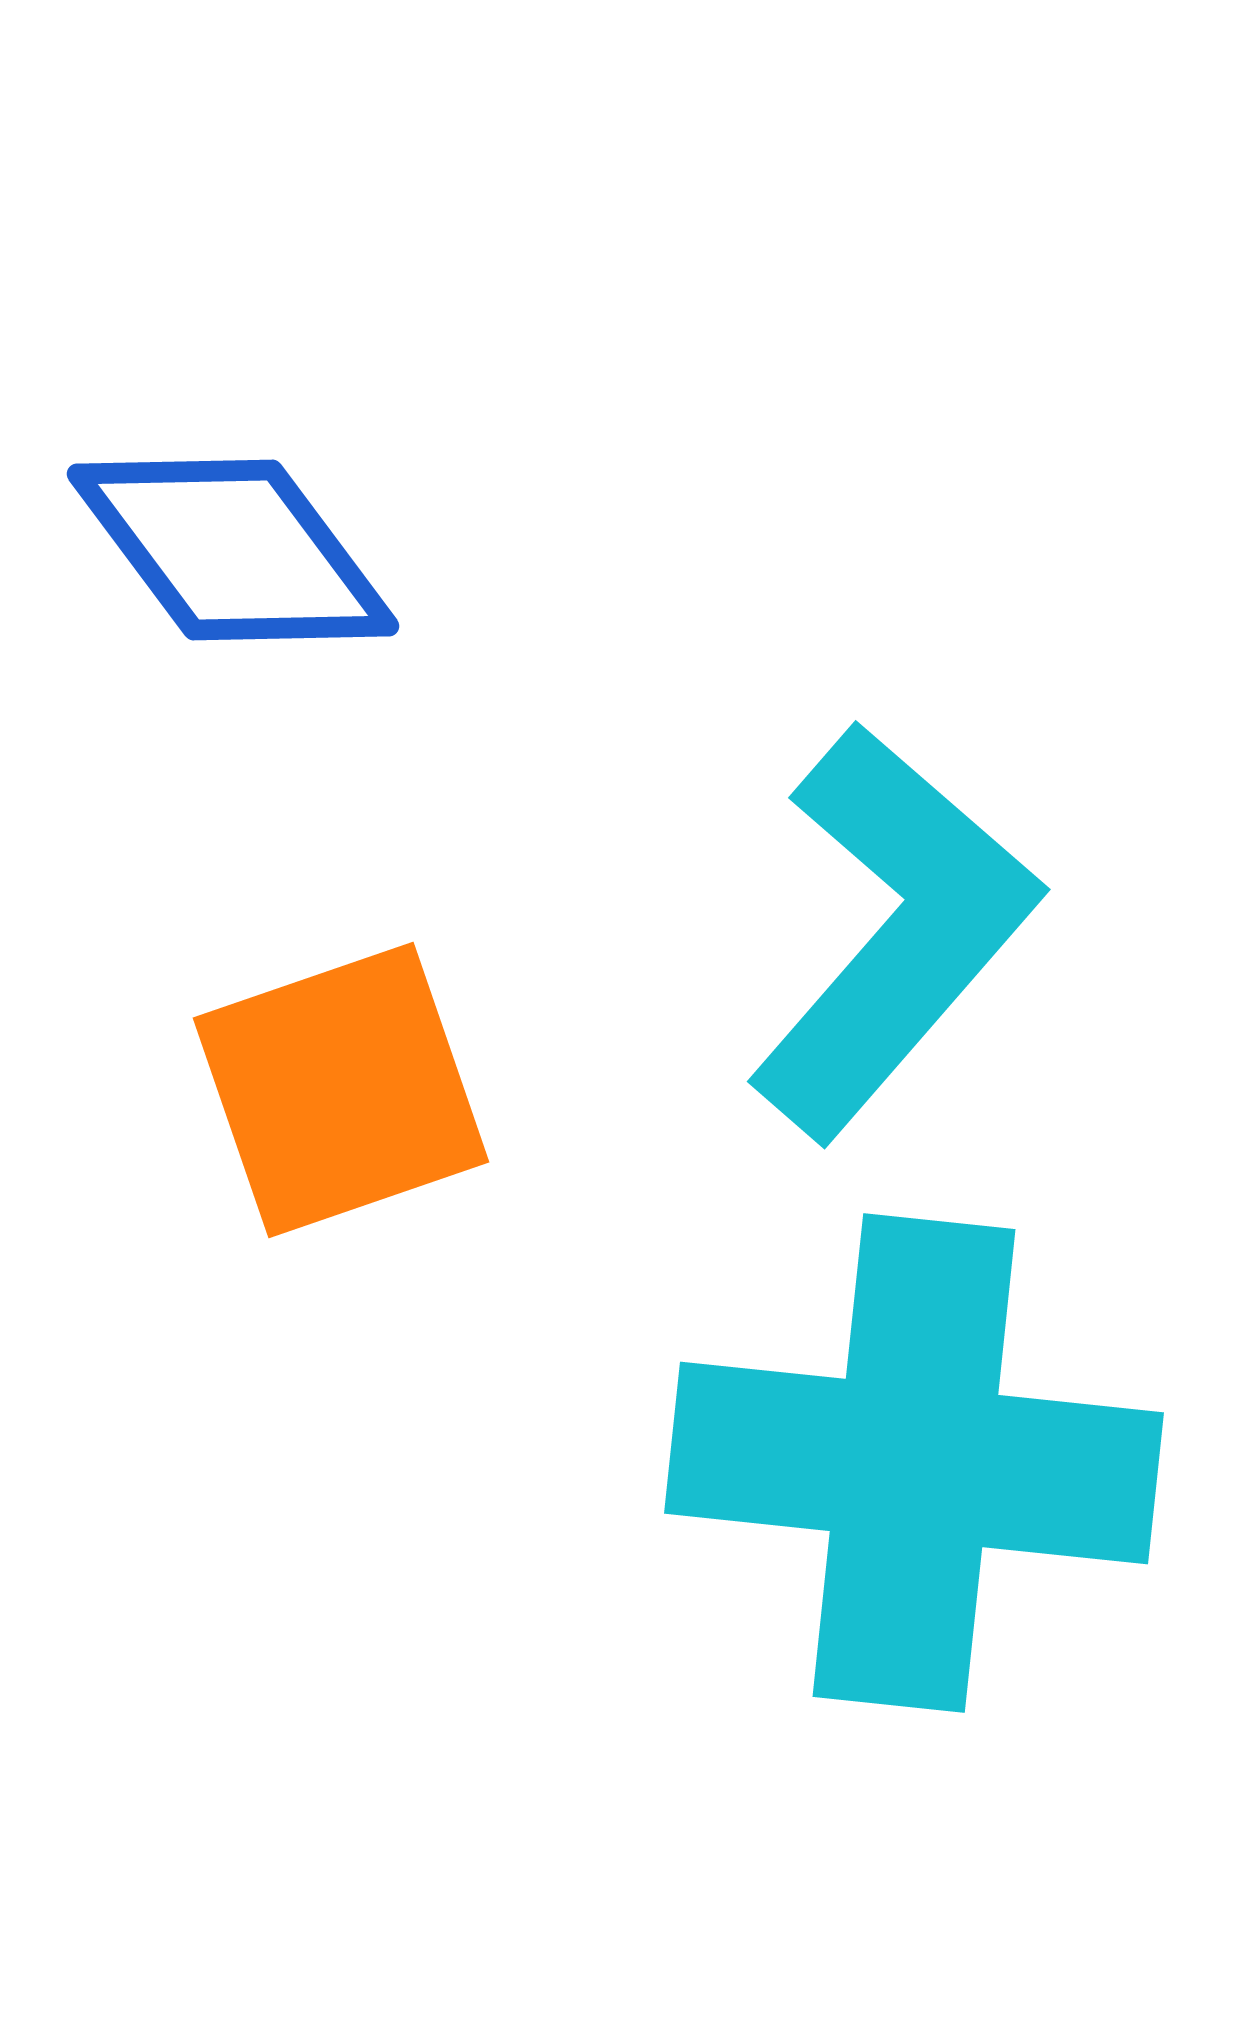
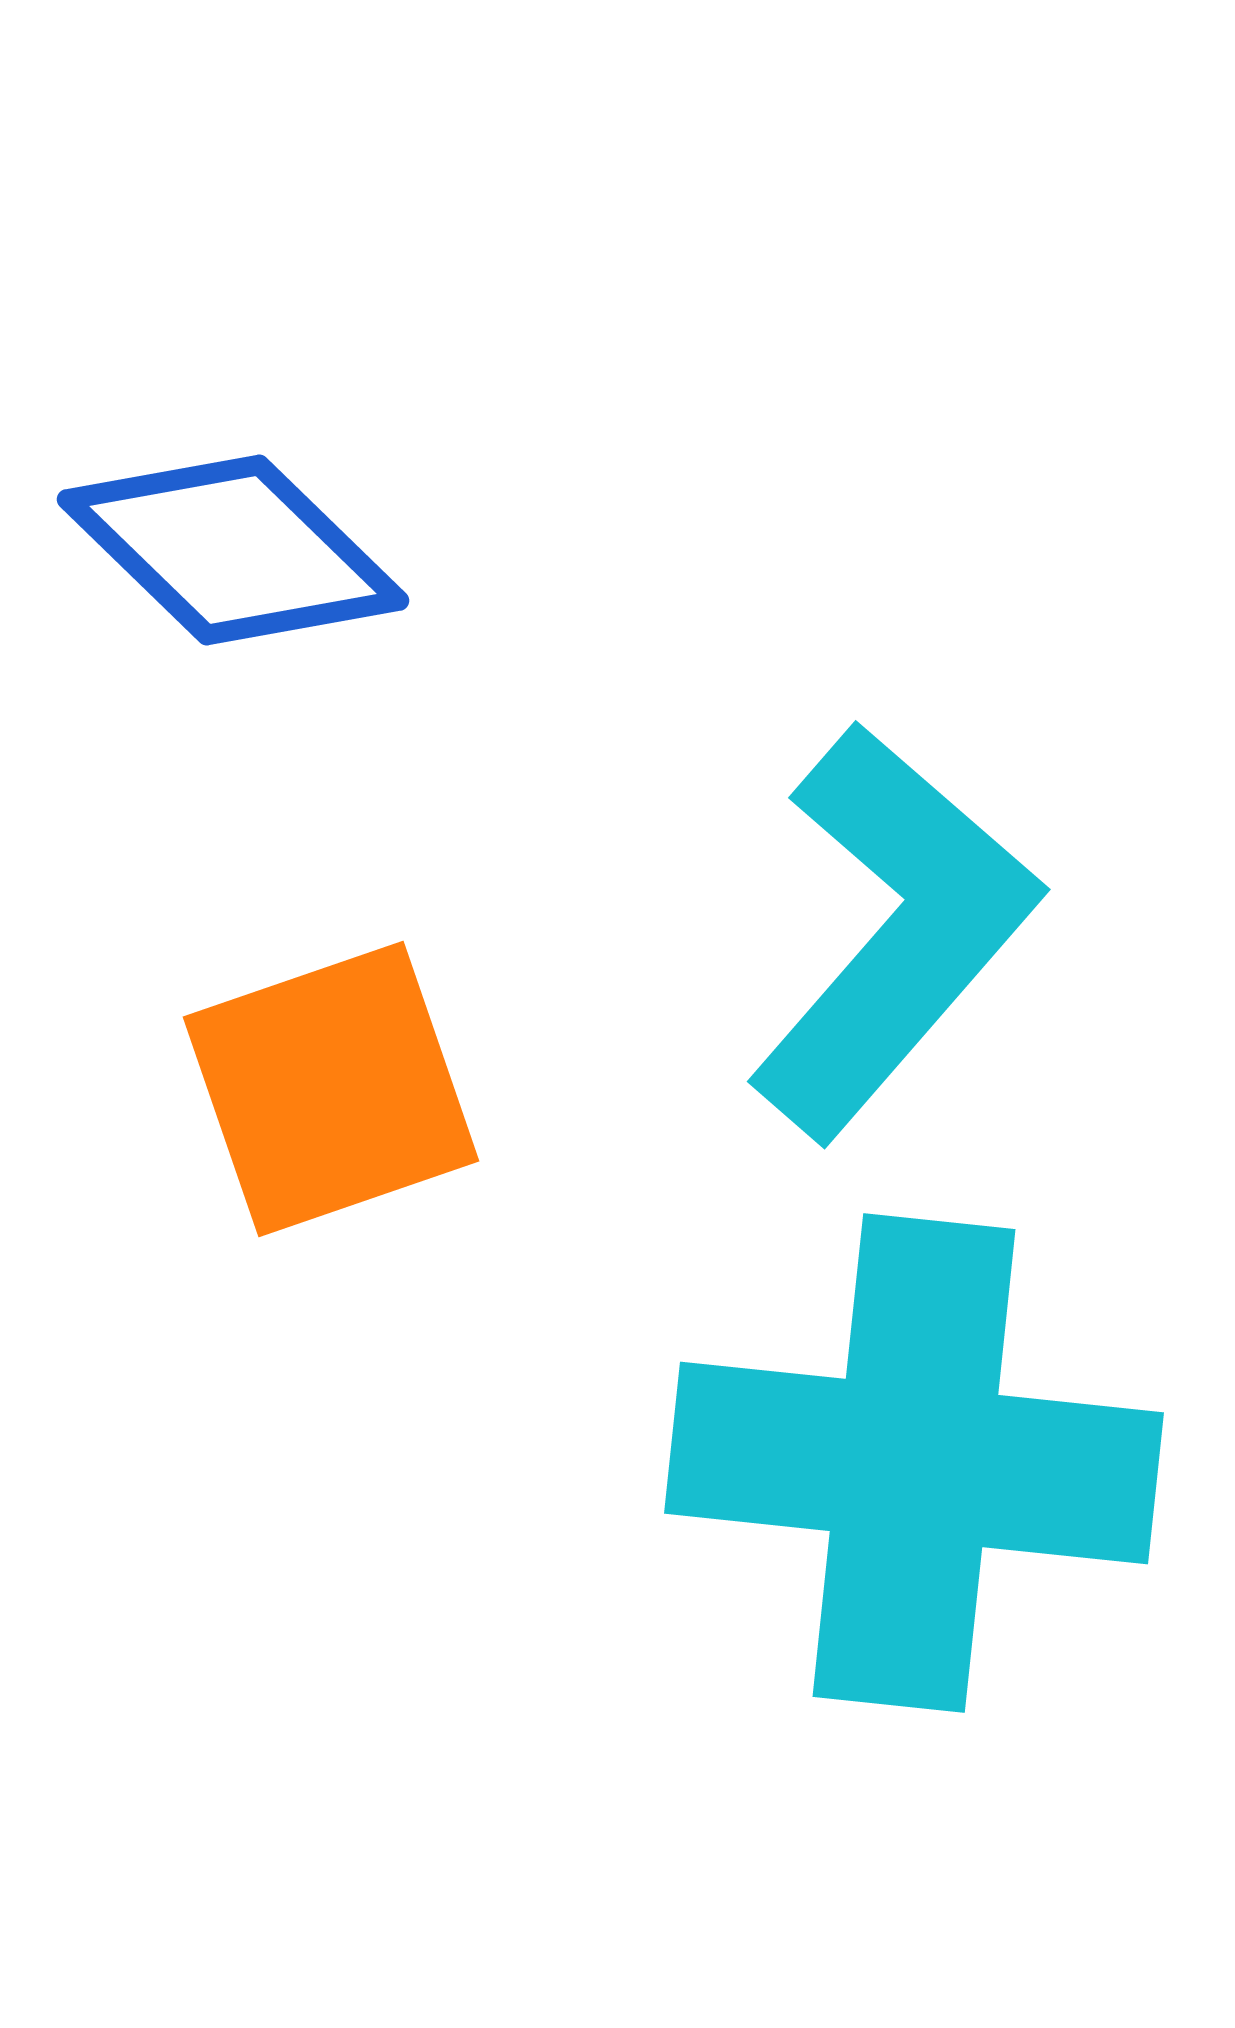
blue diamond: rotated 9 degrees counterclockwise
orange square: moved 10 px left, 1 px up
